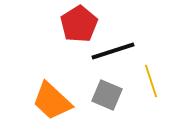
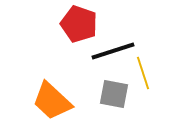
red pentagon: rotated 21 degrees counterclockwise
yellow line: moved 8 px left, 8 px up
gray square: moved 7 px right, 1 px up; rotated 12 degrees counterclockwise
